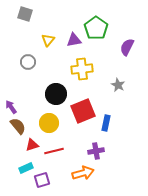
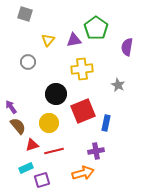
purple semicircle: rotated 18 degrees counterclockwise
